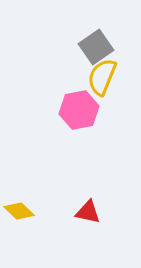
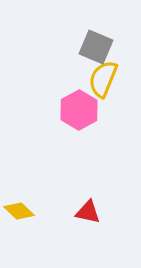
gray square: rotated 32 degrees counterclockwise
yellow semicircle: moved 1 px right, 2 px down
pink hexagon: rotated 18 degrees counterclockwise
